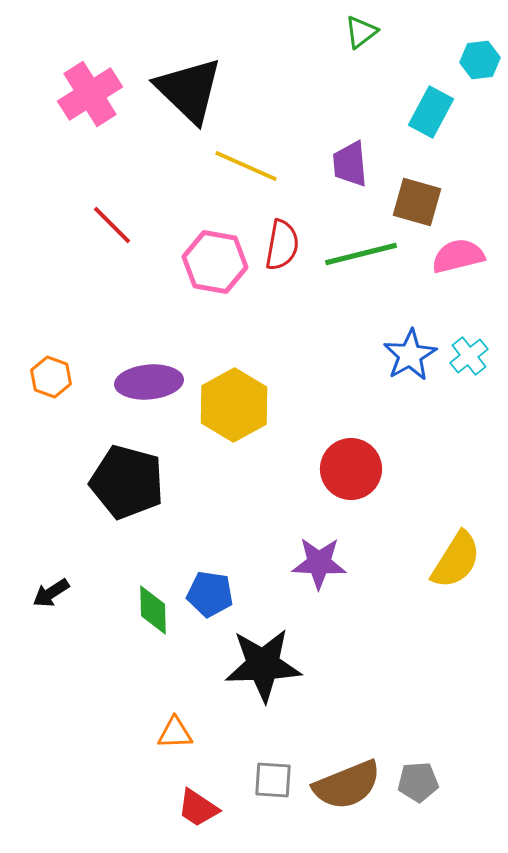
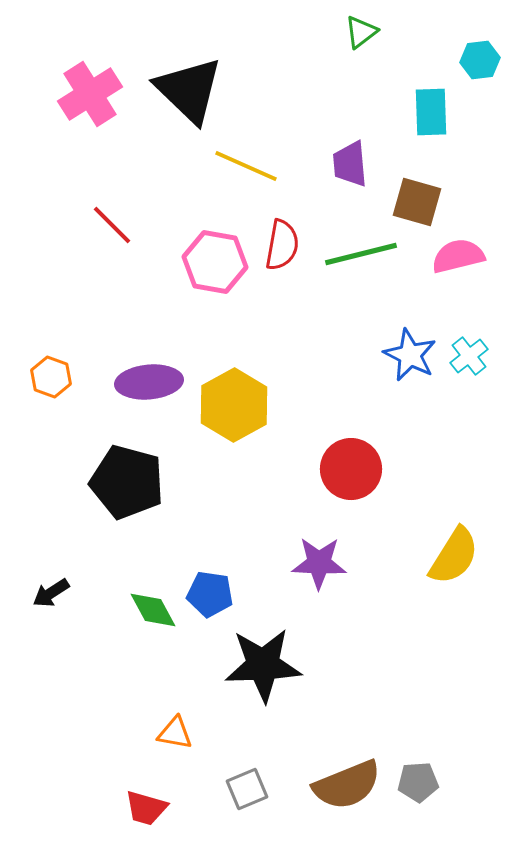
cyan rectangle: rotated 30 degrees counterclockwise
blue star: rotated 16 degrees counterclockwise
yellow semicircle: moved 2 px left, 4 px up
green diamond: rotated 27 degrees counterclockwise
orange triangle: rotated 12 degrees clockwise
gray square: moved 26 px left, 9 px down; rotated 27 degrees counterclockwise
red trapezoid: moved 52 px left; rotated 18 degrees counterclockwise
